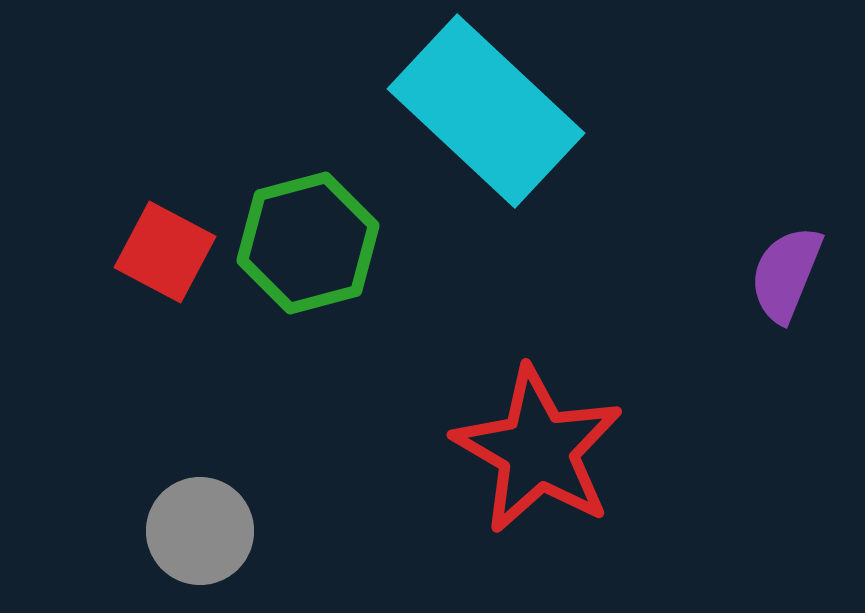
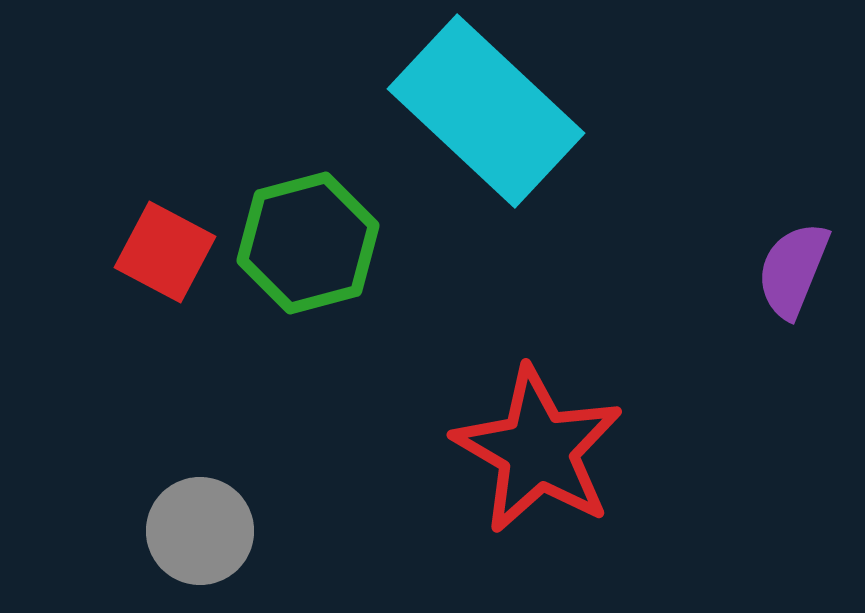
purple semicircle: moved 7 px right, 4 px up
